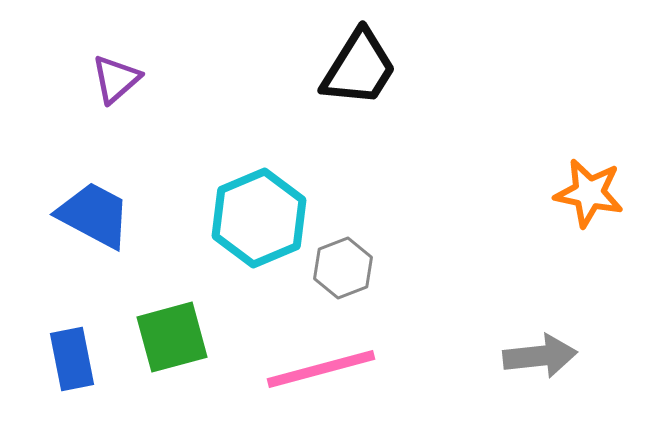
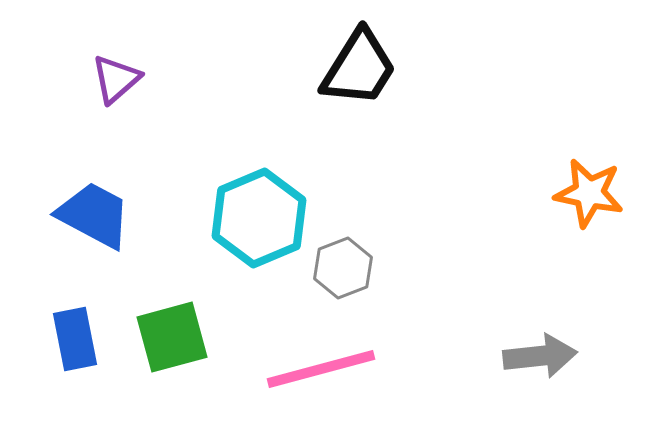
blue rectangle: moved 3 px right, 20 px up
